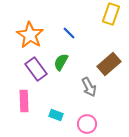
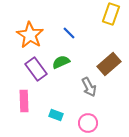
green semicircle: rotated 36 degrees clockwise
pink circle: moved 1 px right, 1 px up
